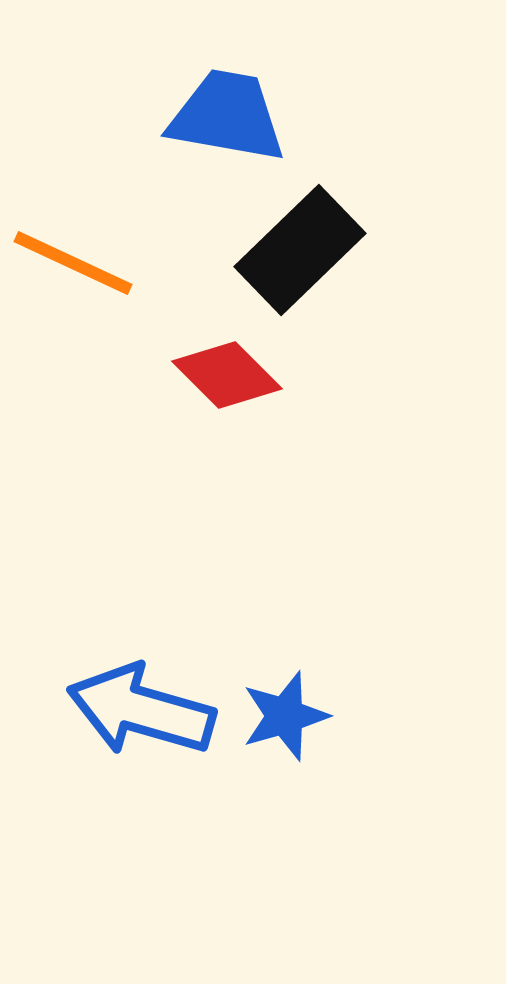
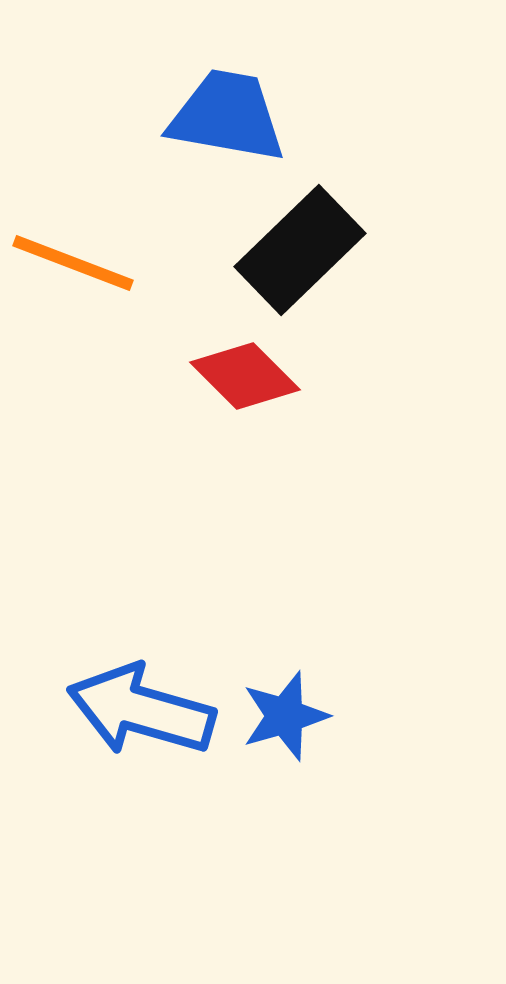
orange line: rotated 4 degrees counterclockwise
red diamond: moved 18 px right, 1 px down
